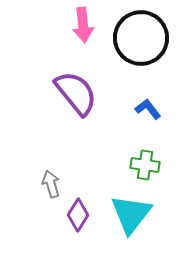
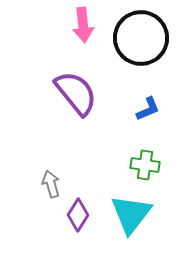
blue L-shape: rotated 104 degrees clockwise
